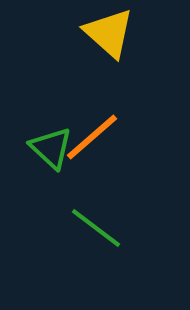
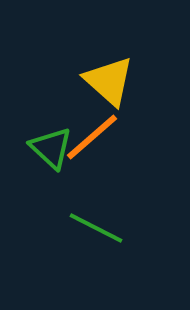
yellow triangle: moved 48 px down
green line: rotated 10 degrees counterclockwise
